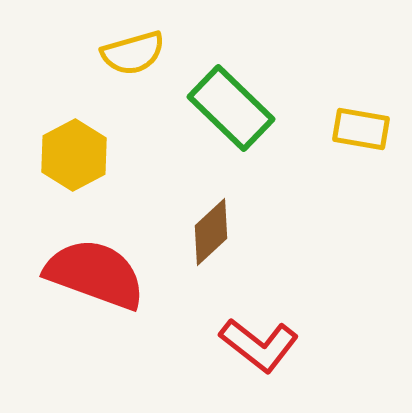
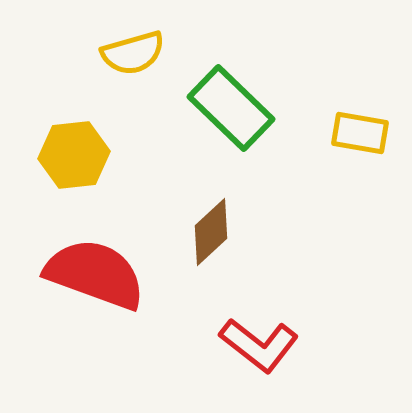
yellow rectangle: moved 1 px left, 4 px down
yellow hexagon: rotated 22 degrees clockwise
